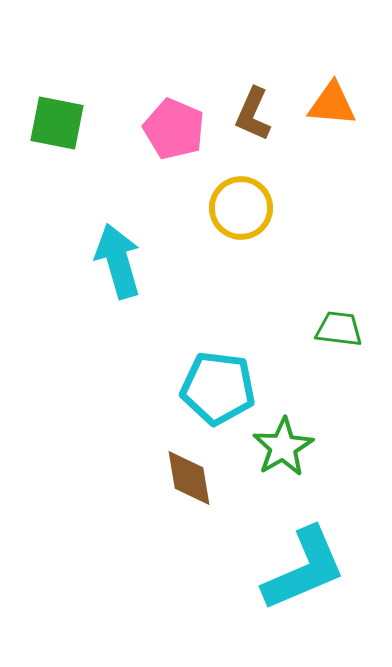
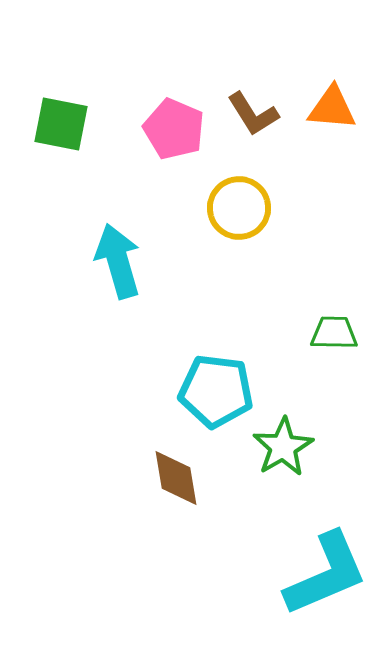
orange triangle: moved 4 px down
brown L-shape: rotated 56 degrees counterclockwise
green square: moved 4 px right, 1 px down
yellow circle: moved 2 px left
green trapezoid: moved 5 px left, 4 px down; rotated 6 degrees counterclockwise
cyan pentagon: moved 2 px left, 3 px down
brown diamond: moved 13 px left
cyan L-shape: moved 22 px right, 5 px down
